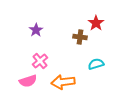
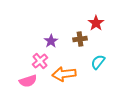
purple star: moved 15 px right, 11 px down
brown cross: moved 2 px down; rotated 16 degrees counterclockwise
cyan semicircle: moved 2 px right, 2 px up; rotated 35 degrees counterclockwise
orange arrow: moved 1 px right, 8 px up
